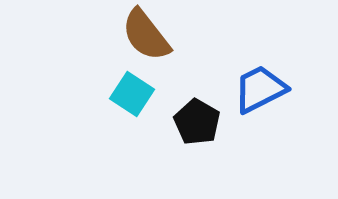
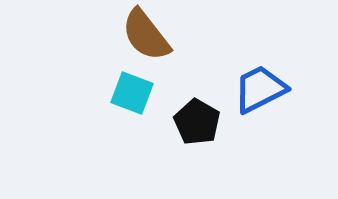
cyan square: moved 1 px up; rotated 12 degrees counterclockwise
